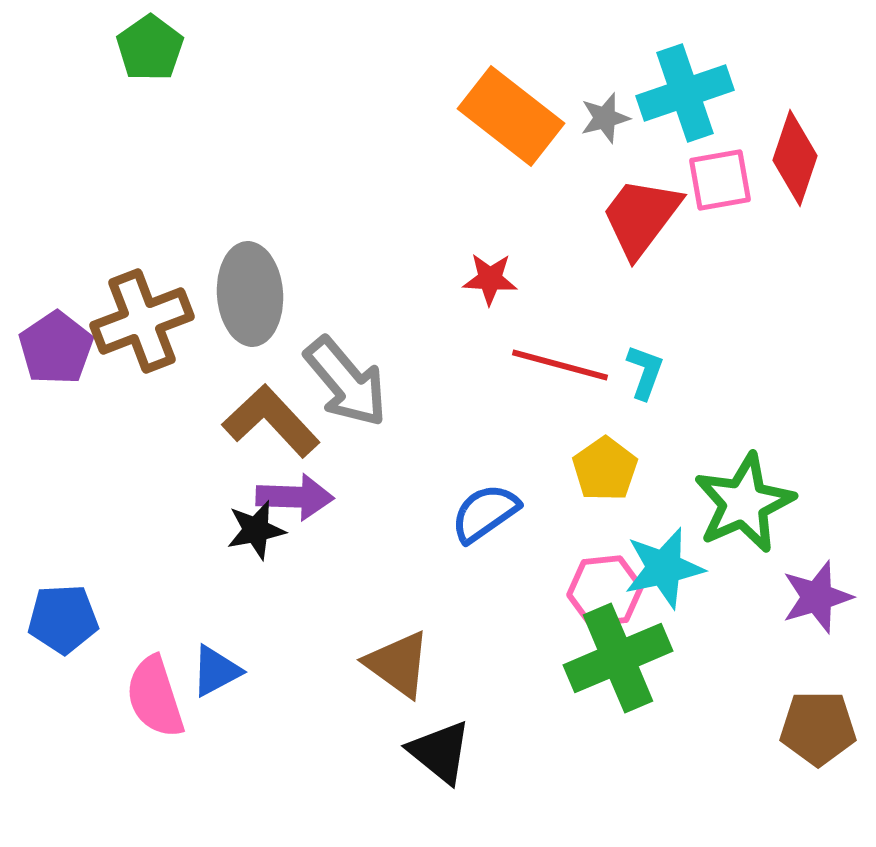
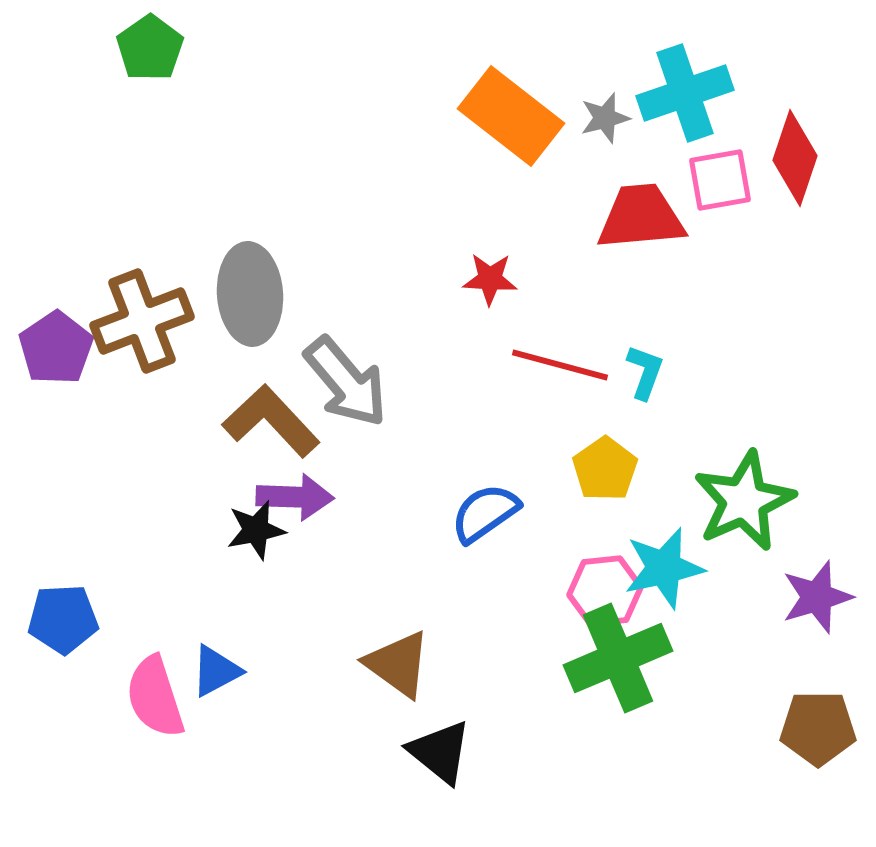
red trapezoid: rotated 48 degrees clockwise
green star: moved 2 px up
